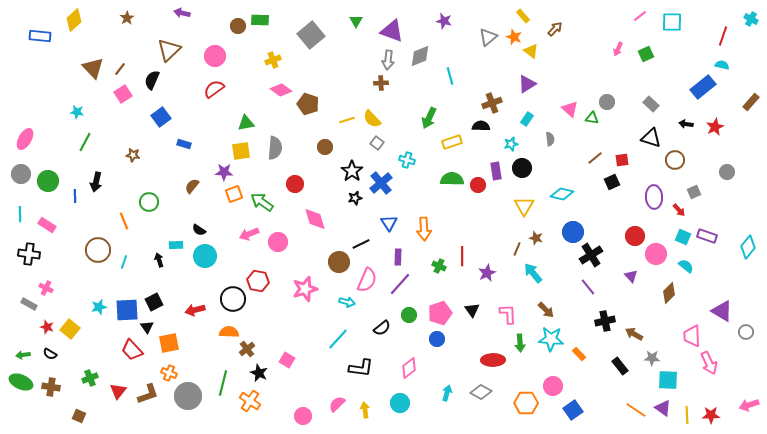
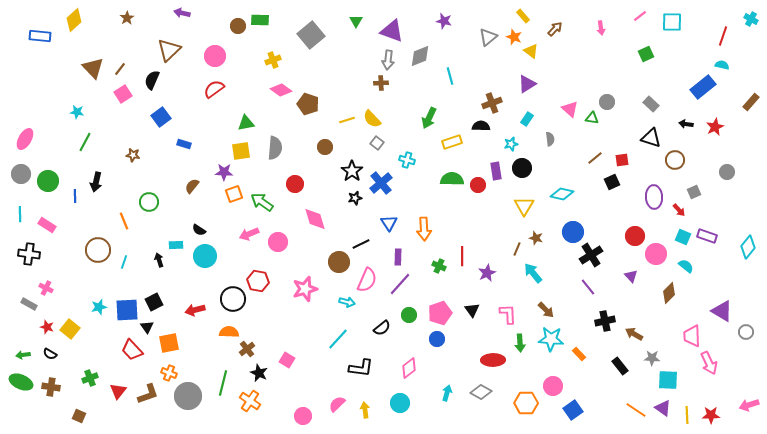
pink arrow at (618, 49): moved 17 px left, 21 px up; rotated 32 degrees counterclockwise
